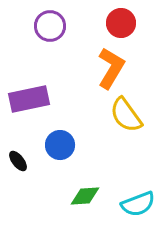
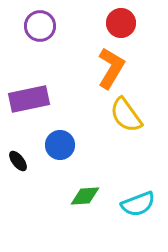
purple circle: moved 10 px left
